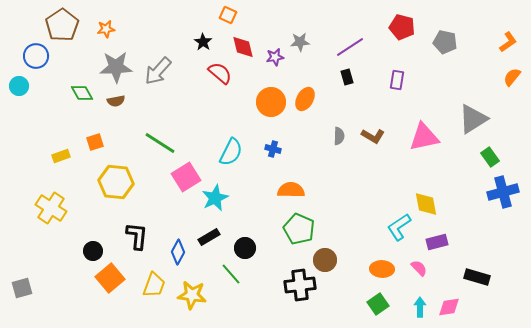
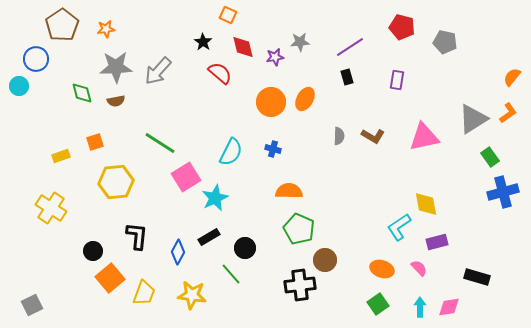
orange L-shape at (508, 42): moved 71 px down
blue circle at (36, 56): moved 3 px down
green diamond at (82, 93): rotated 15 degrees clockwise
yellow hexagon at (116, 182): rotated 12 degrees counterclockwise
orange semicircle at (291, 190): moved 2 px left, 1 px down
orange ellipse at (382, 269): rotated 15 degrees clockwise
yellow trapezoid at (154, 285): moved 10 px left, 8 px down
gray square at (22, 288): moved 10 px right, 17 px down; rotated 10 degrees counterclockwise
